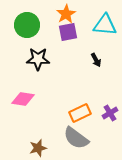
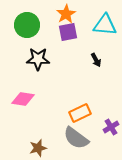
purple cross: moved 1 px right, 14 px down
